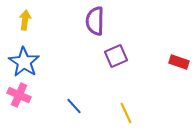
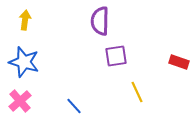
purple semicircle: moved 5 px right
purple square: rotated 15 degrees clockwise
blue star: rotated 16 degrees counterclockwise
pink cross: moved 1 px right, 6 px down; rotated 25 degrees clockwise
yellow line: moved 11 px right, 21 px up
